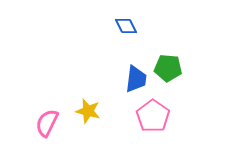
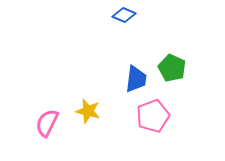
blue diamond: moved 2 px left, 11 px up; rotated 40 degrees counterclockwise
green pentagon: moved 4 px right; rotated 20 degrees clockwise
pink pentagon: rotated 16 degrees clockwise
